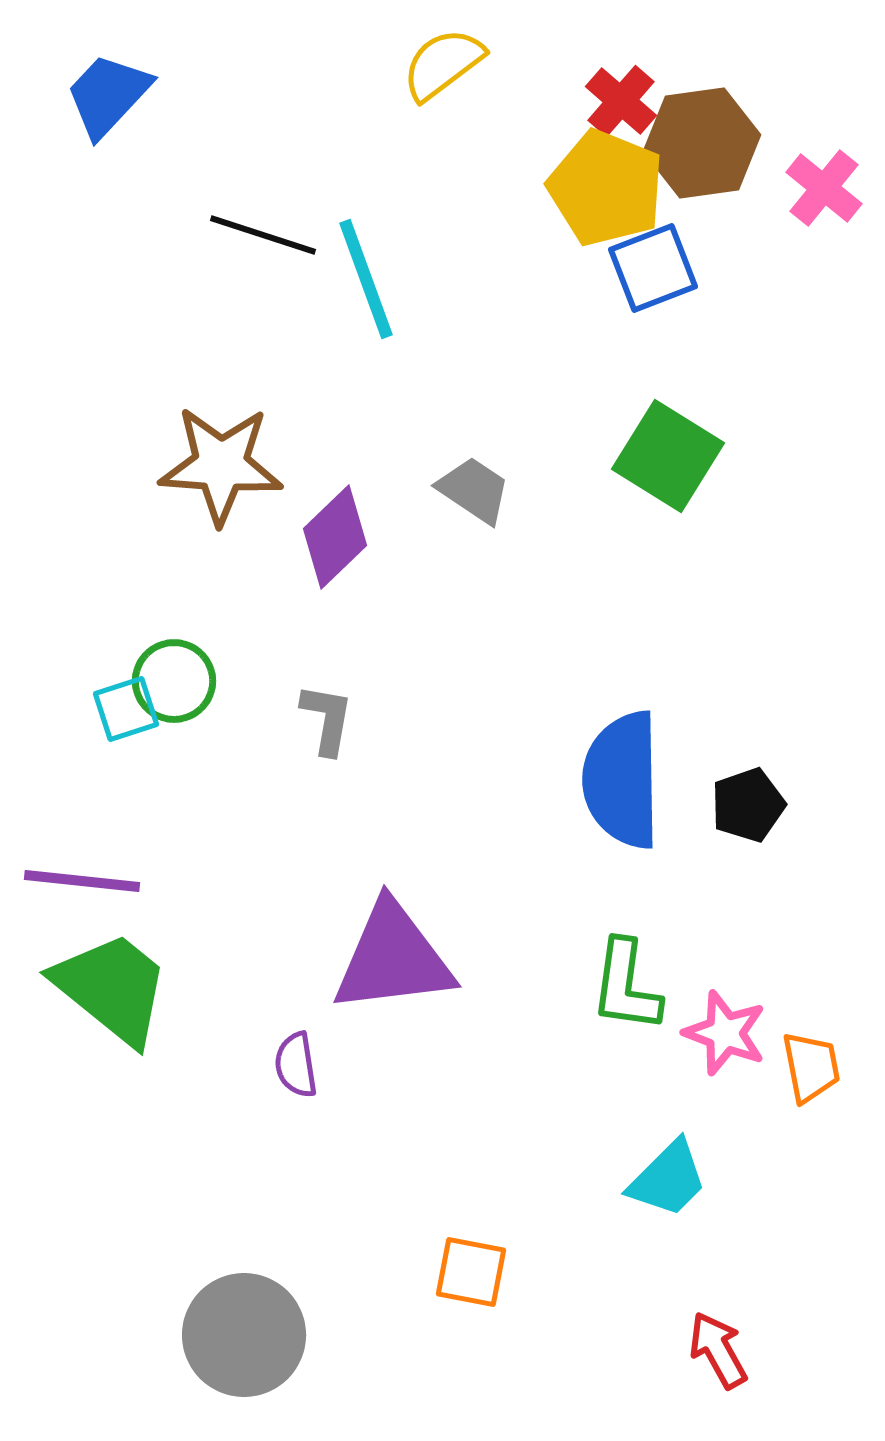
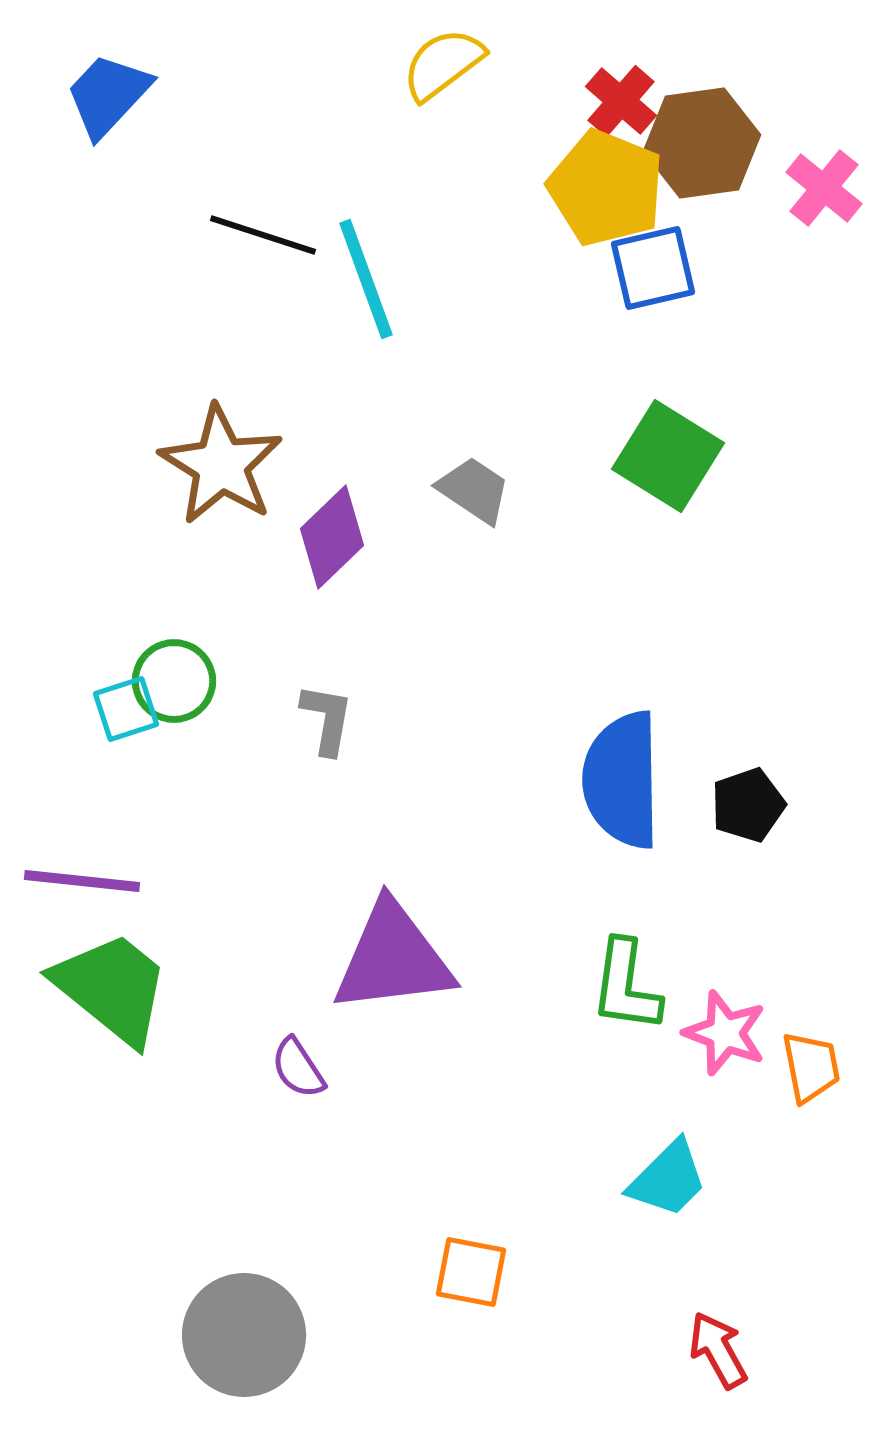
blue square: rotated 8 degrees clockwise
brown star: rotated 28 degrees clockwise
purple diamond: moved 3 px left
purple semicircle: moved 2 px right, 3 px down; rotated 24 degrees counterclockwise
